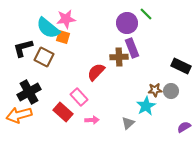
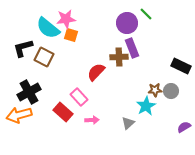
orange square: moved 8 px right, 2 px up
